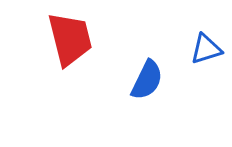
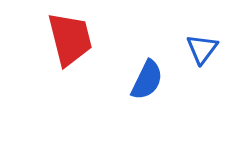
blue triangle: moved 4 px left; rotated 36 degrees counterclockwise
